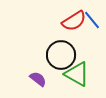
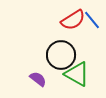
red semicircle: moved 1 px left, 1 px up
